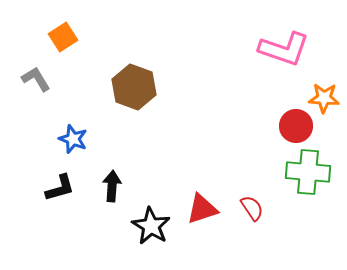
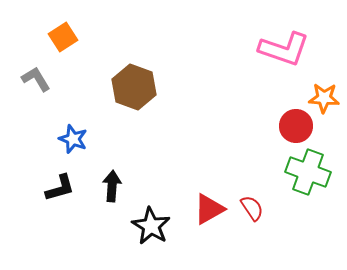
green cross: rotated 15 degrees clockwise
red triangle: moved 7 px right; rotated 12 degrees counterclockwise
